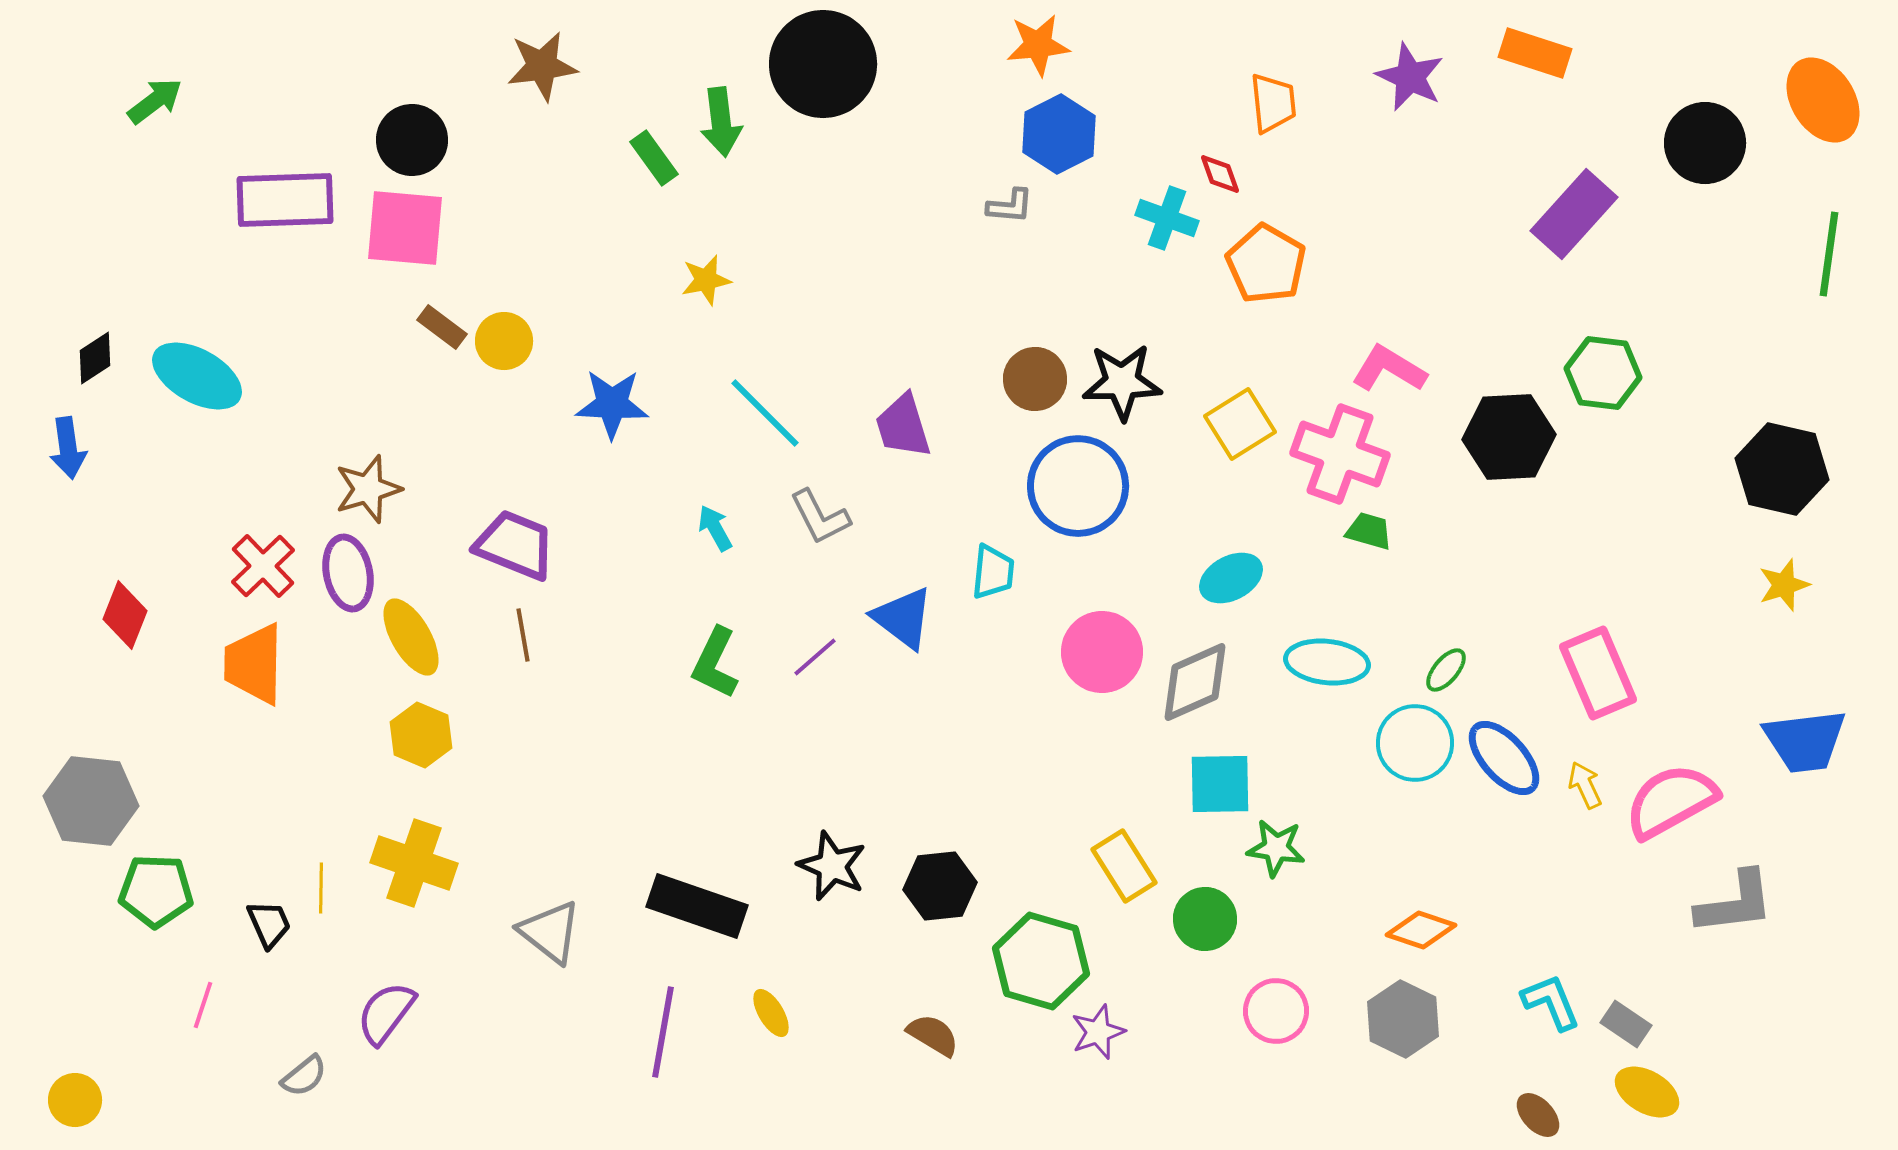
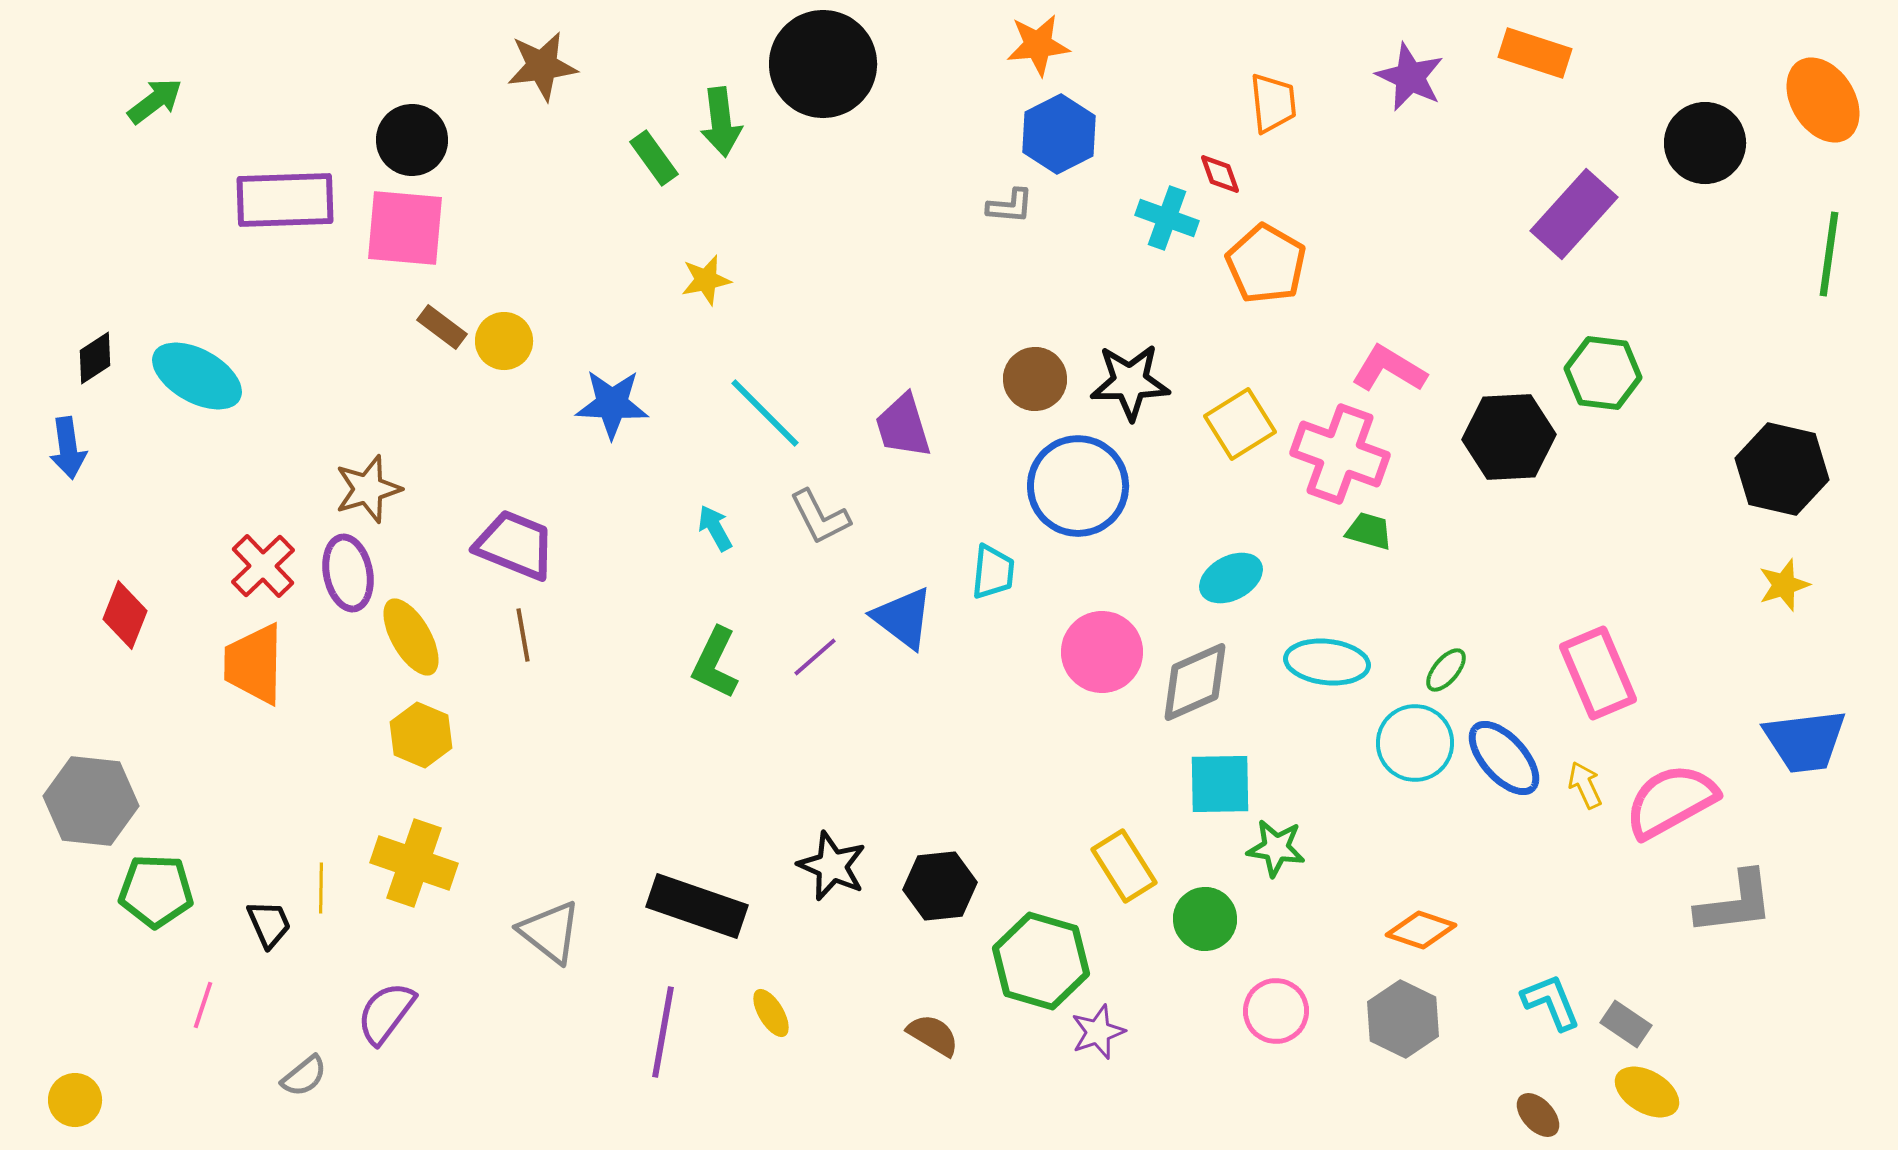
black star at (1122, 382): moved 8 px right
